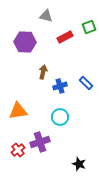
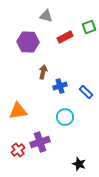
purple hexagon: moved 3 px right
blue rectangle: moved 9 px down
cyan circle: moved 5 px right
